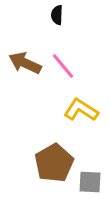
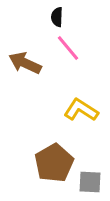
black semicircle: moved 2 px down
pink line: moved 5 px right, 18 px up
